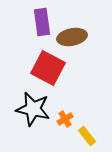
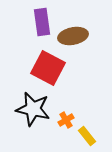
brown ellipse: moved 1 px right, 1 px up
orange cross: moved 1 px right, 1 px down
